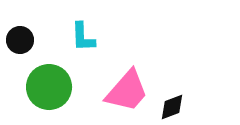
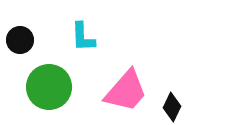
pink trapezoid: moved 1 px left
black diamond: rotated 44 degrees counterclockwise
